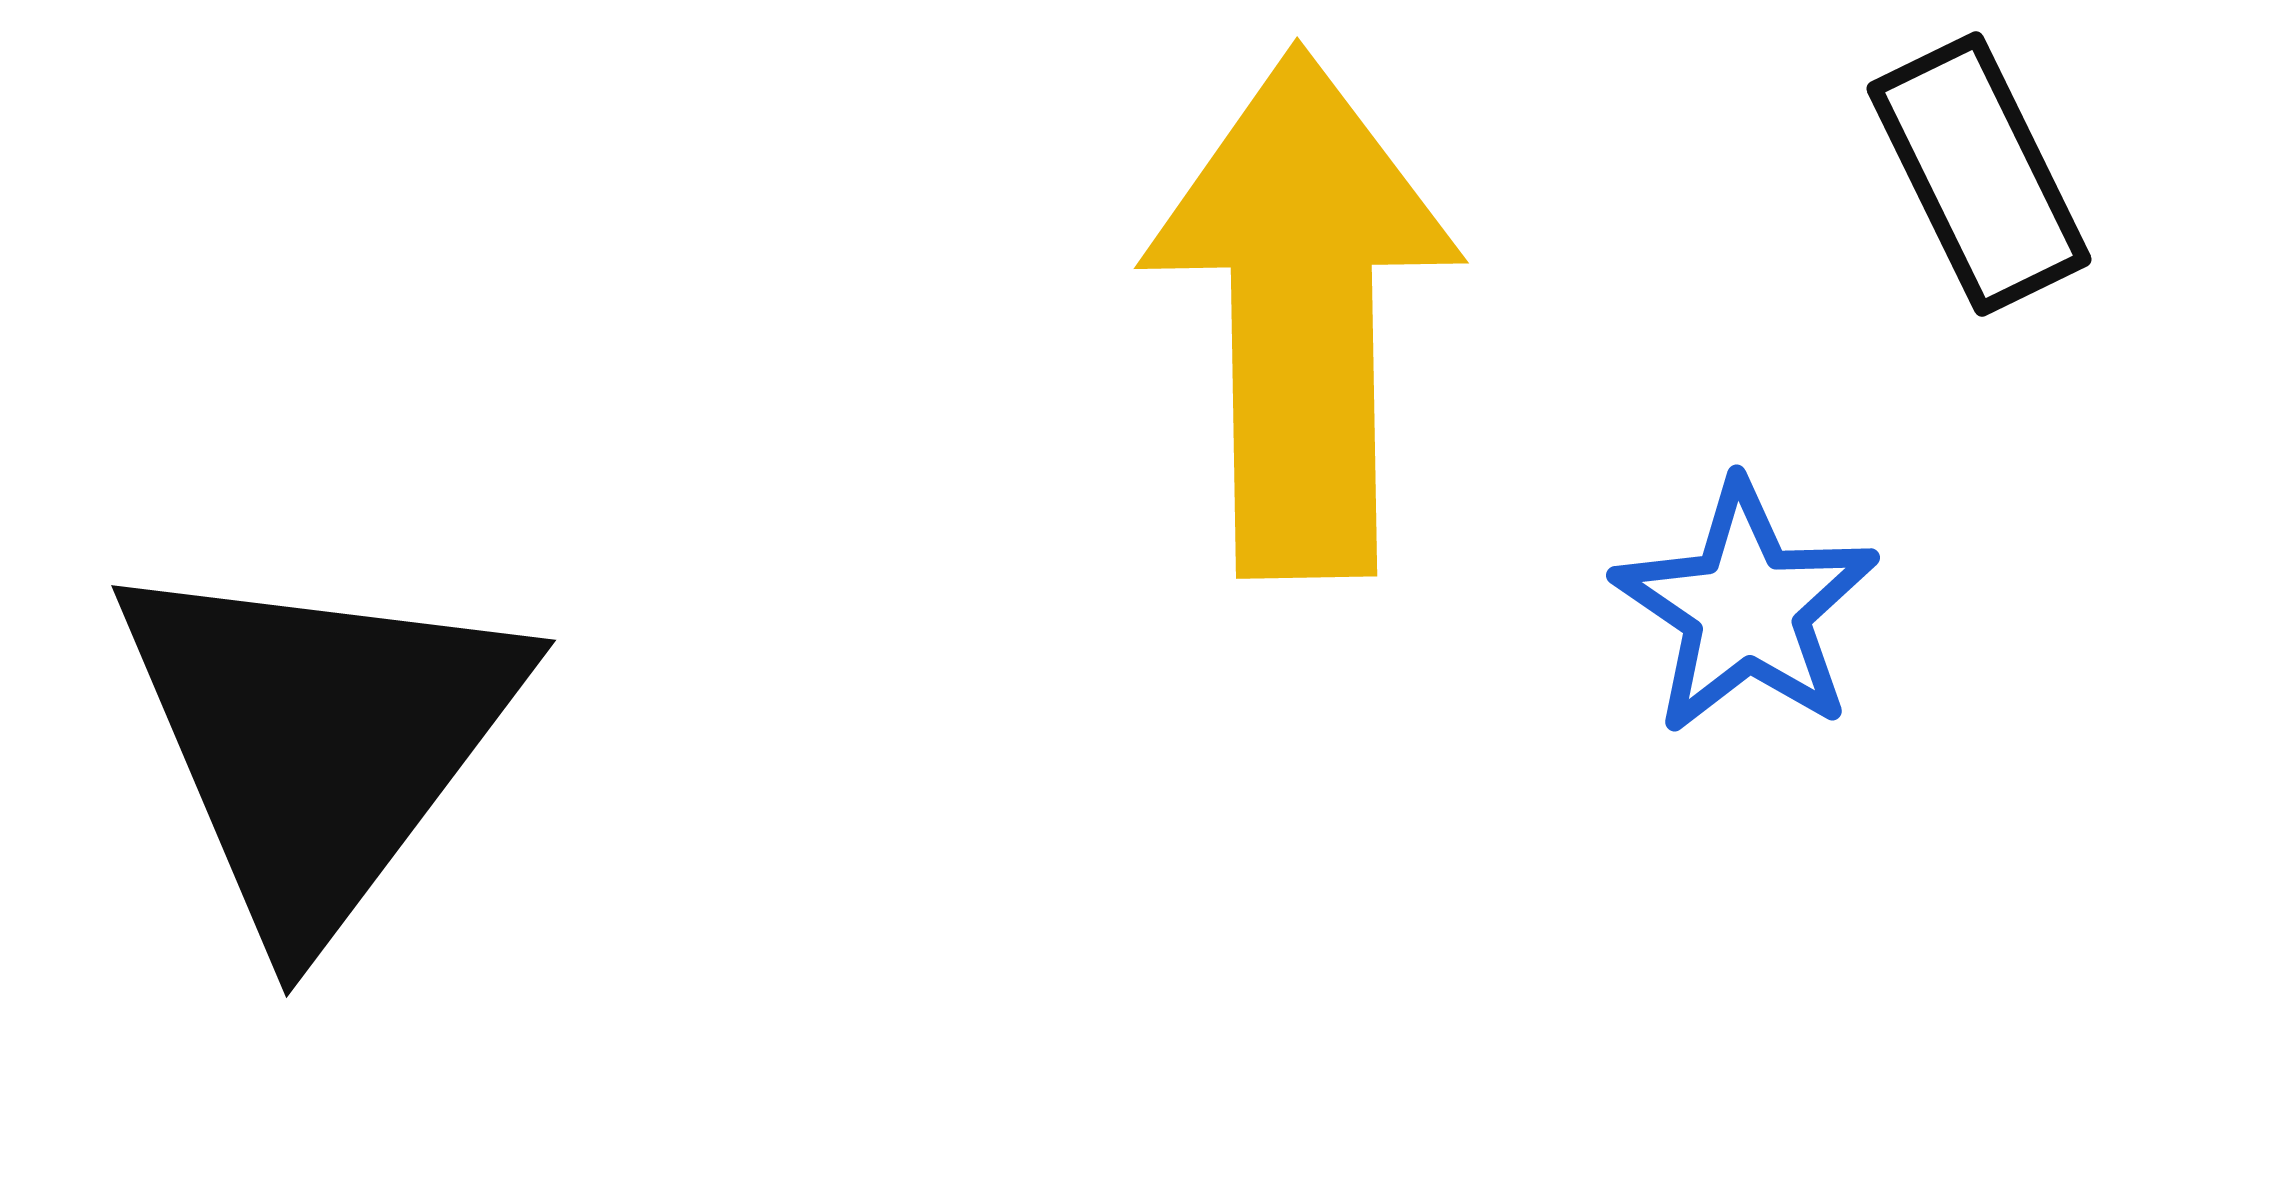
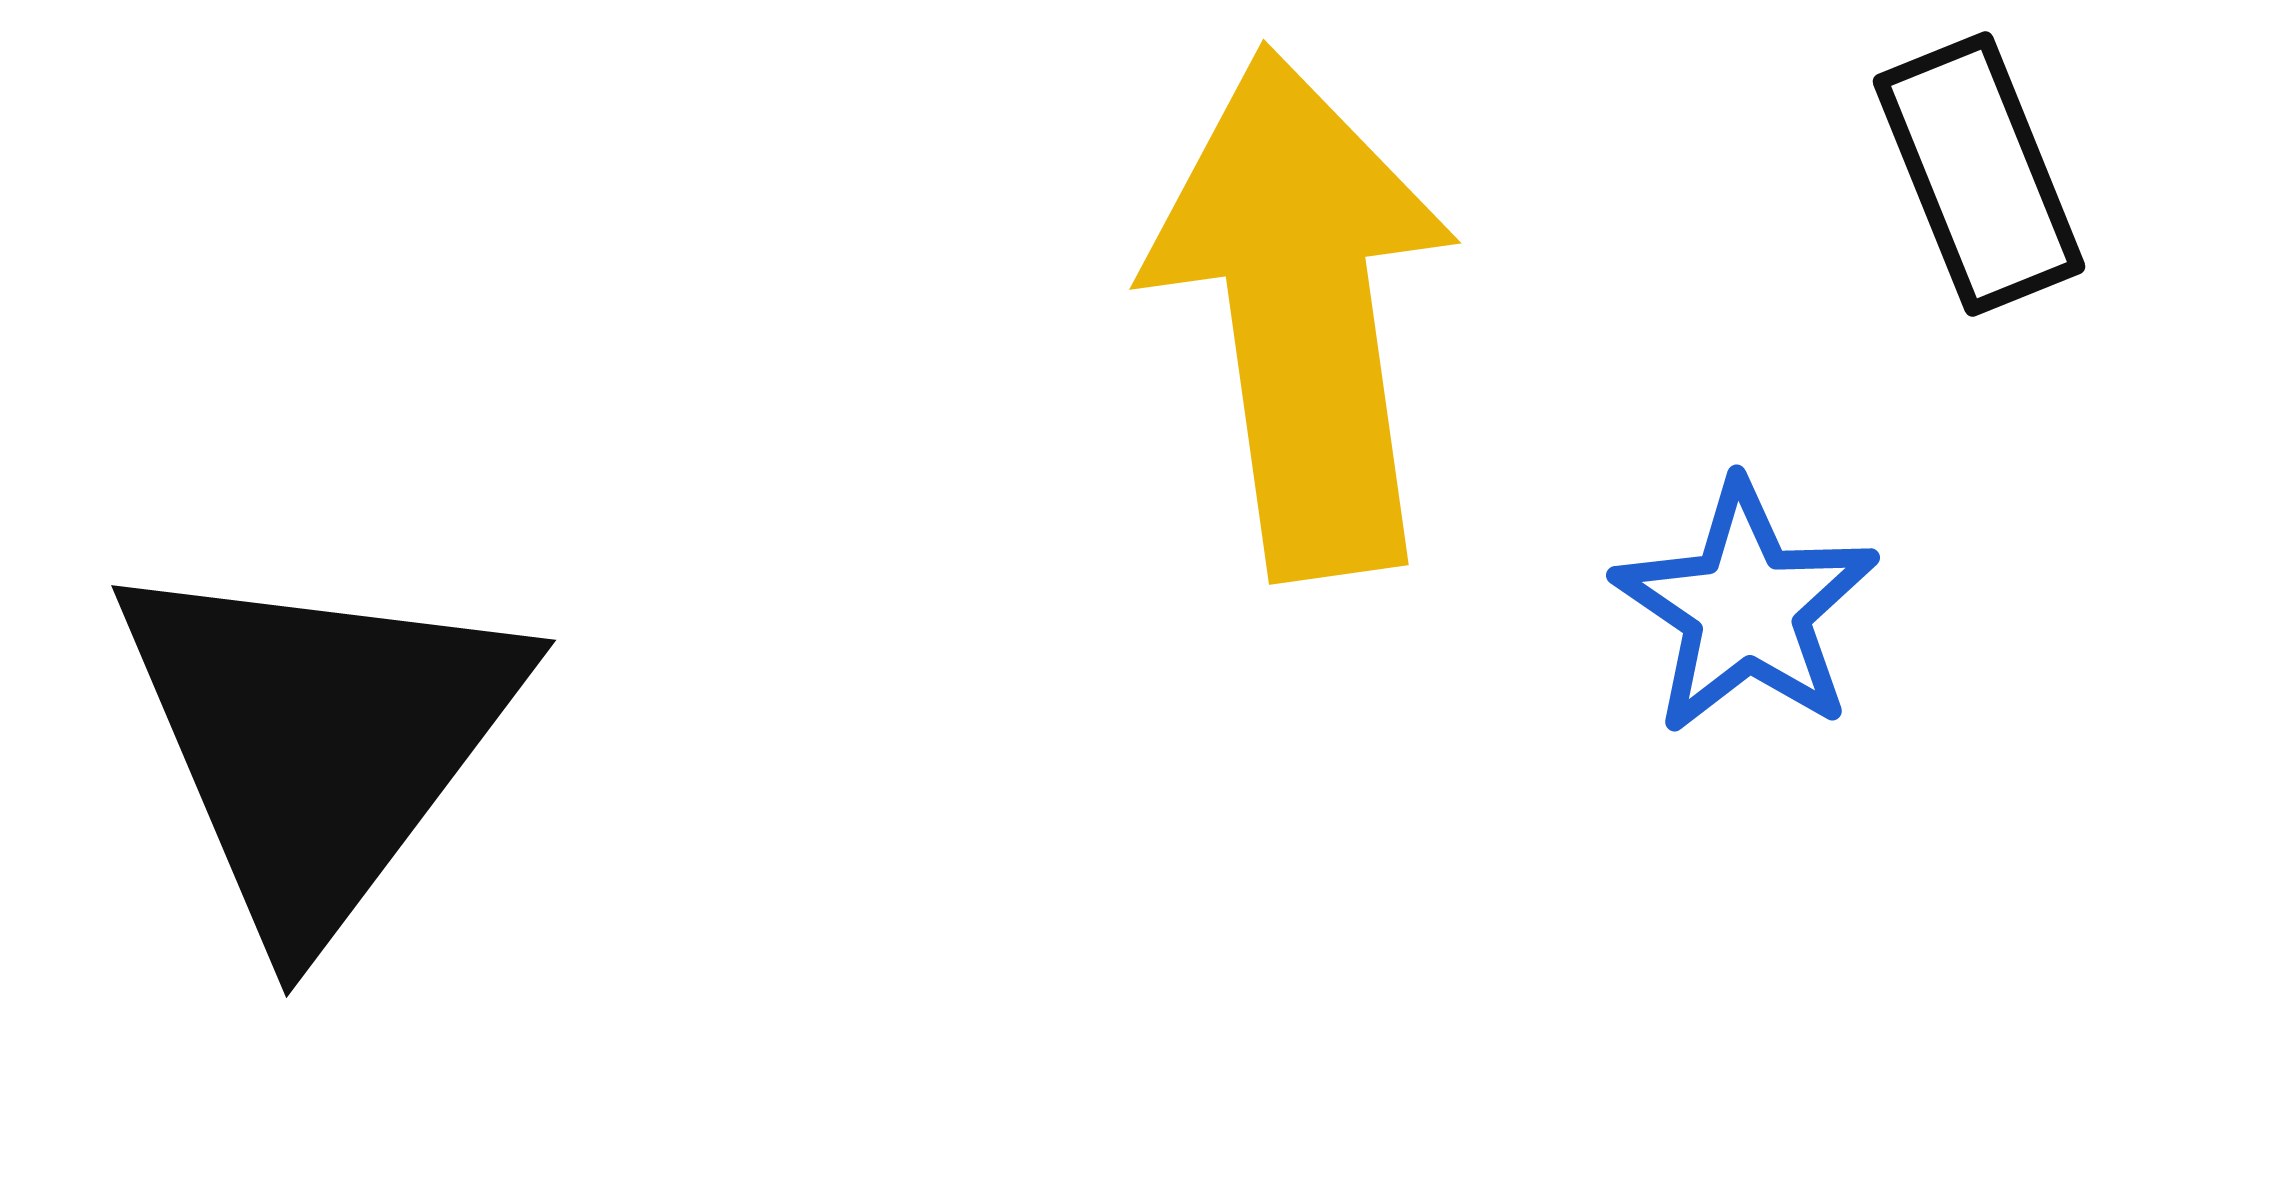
black rectangle: rotated 4 degrees clockwise
yellow arrow: rotated 7 degrees counterclockwise
